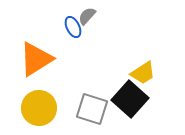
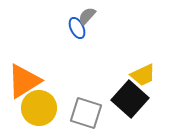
blue ellipse: moved 4 px right, 1 px down
orange triangle: moved 12 px left, 22 px down
yellow trapezoid: moved 2 px down; rotated 8 degrees clockwise
gray square: moved 6 px left, 4 px down
